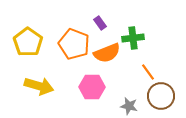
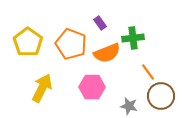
orange pentagon: moved 3 px left
yellow arrow: moved 3 px right, 2 px down; rotated 80 degrees counterclockwise
